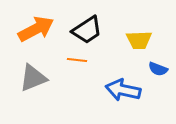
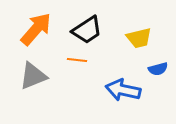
orange arrow: rotated 21 degrees counterclockwise
yellow trapezoid: moved 2 px up; rotated 12 degrees counterclockwise
blue semicircle: rotated 36 degrees counterclockwise
gray triangle: moved 2 px up
